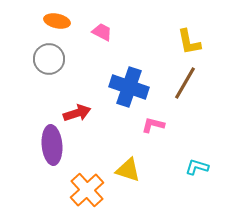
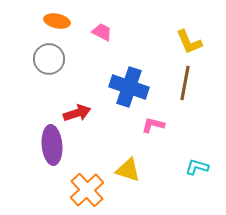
yellow L-shape: rotated 12 degrees counterclockwise
brown line: rotated 20 degrees counterclockwise
